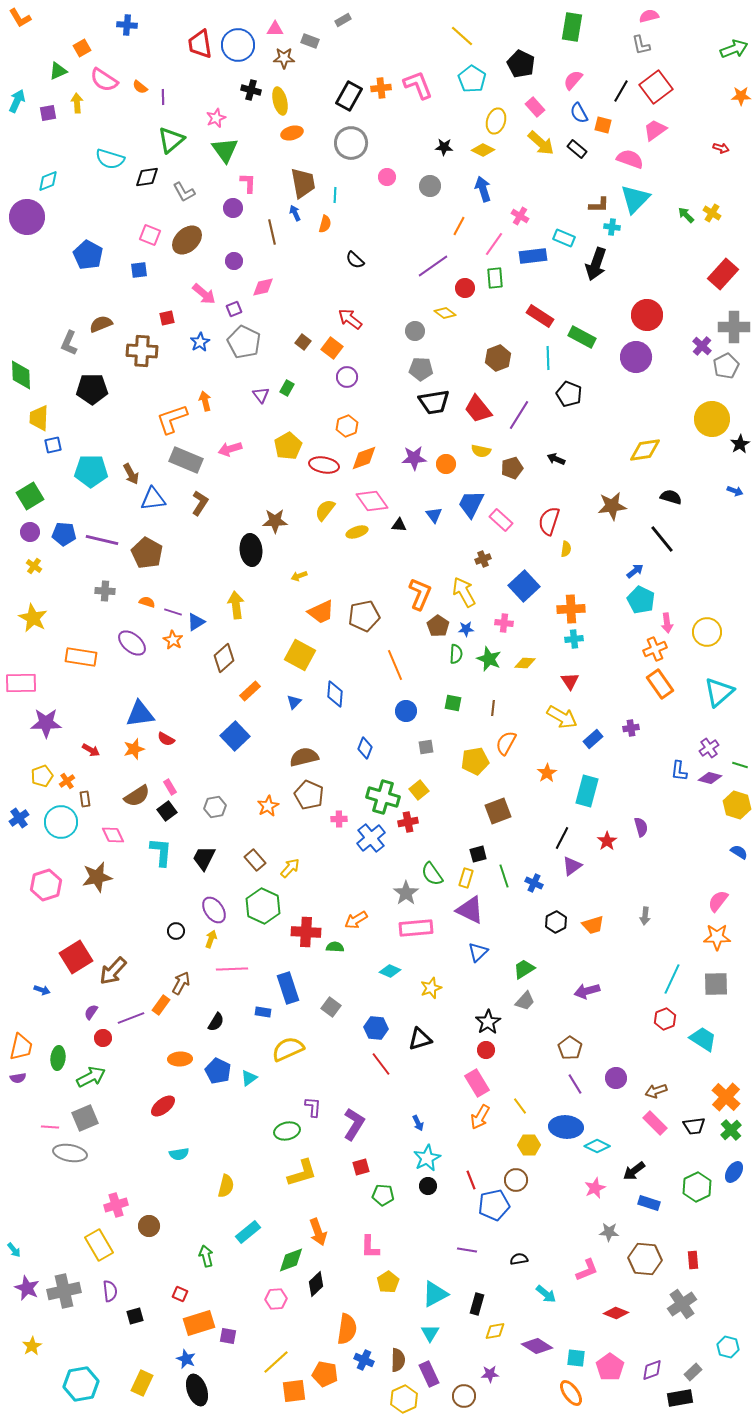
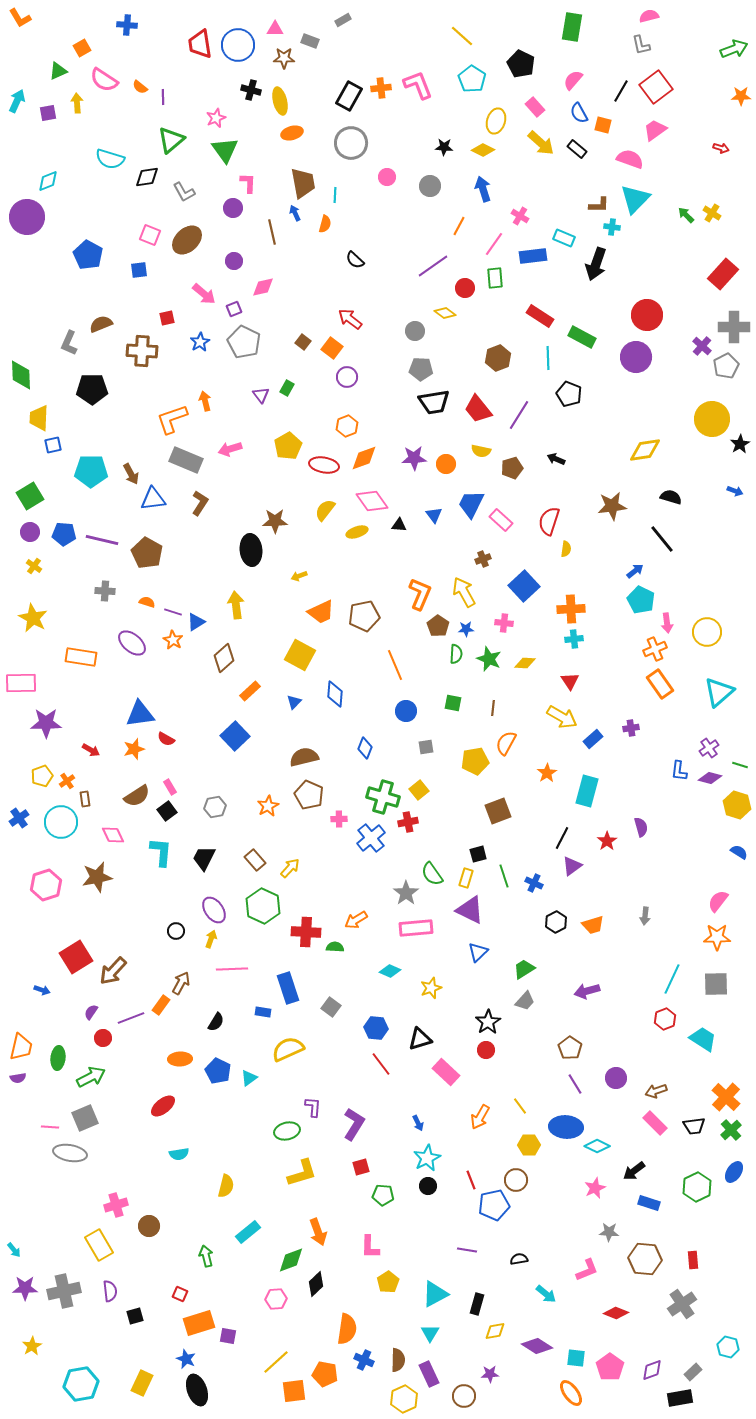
pink rectangle at (477, 1083): moved 31 px left, 11 px up; rotated 16 degrees counterclockwise
purple star at (27, 1288): moved 2 px left; rotated 25 degrees counterclockwise
